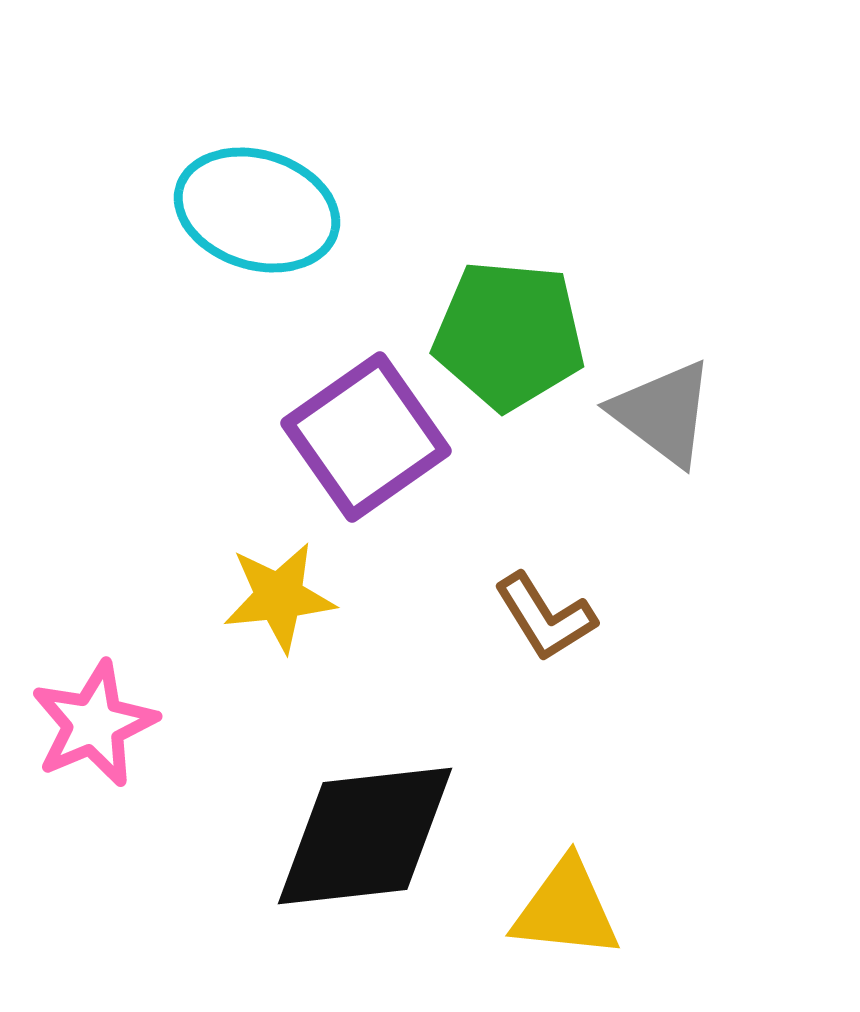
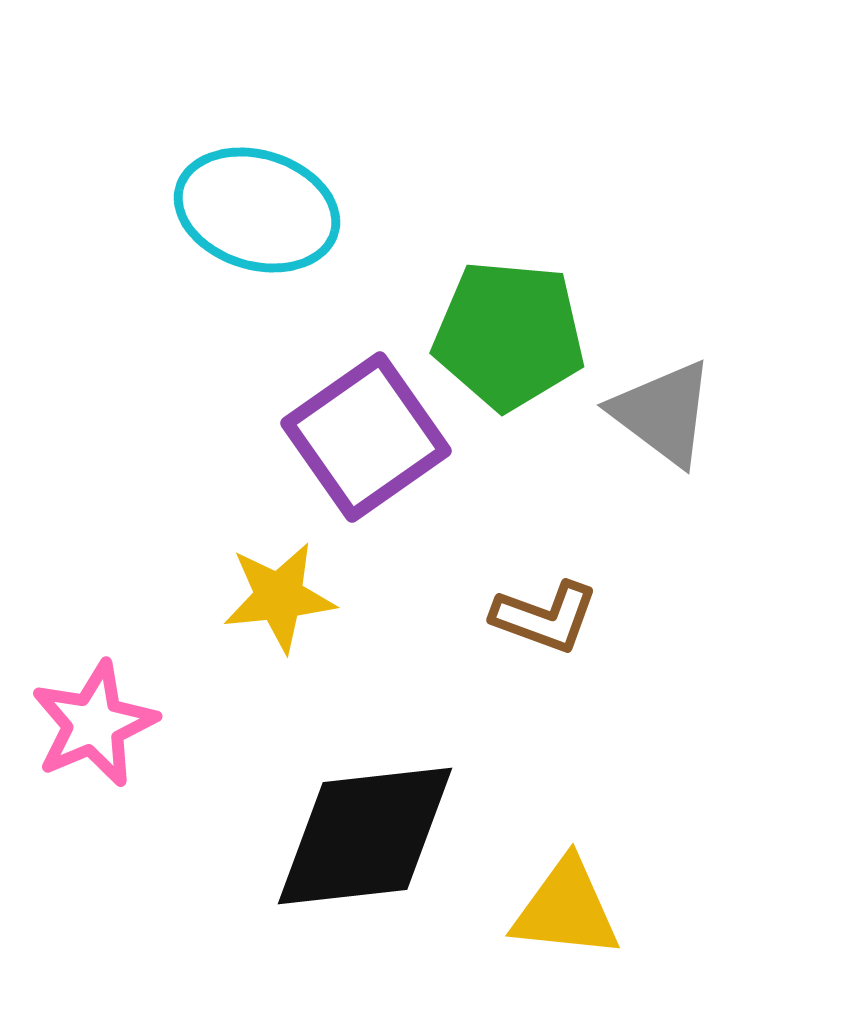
brown L-shape: rotated 38 degrees counterclockwise
